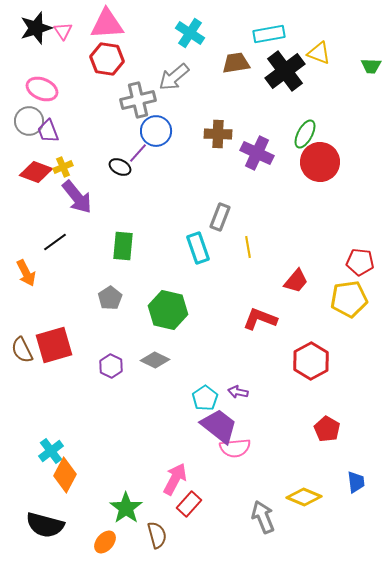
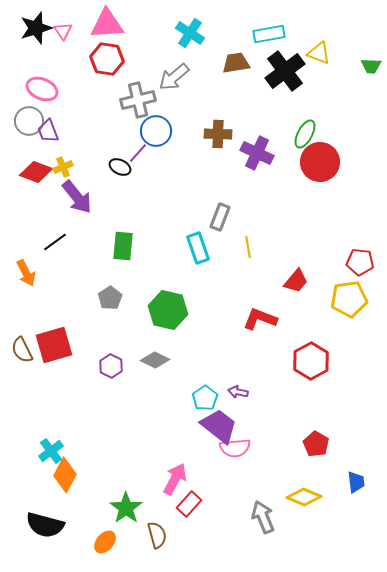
red pentagon at (327, 429): moved 11 px left, 15 px down
